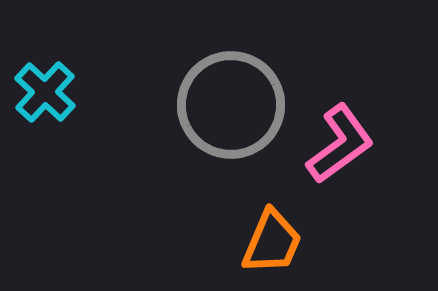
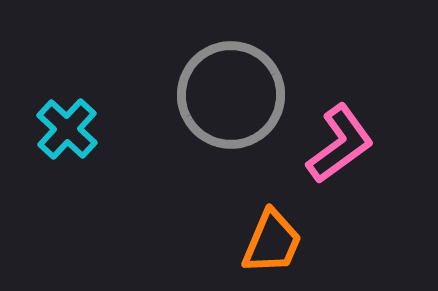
cyan cross: moved 22 px right, 37 px down
gray circle: moved 10 px up
